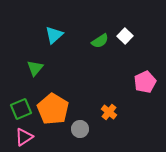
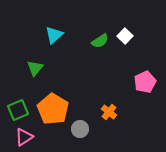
green square: moved 3 px left, 1 px down
